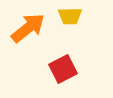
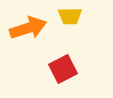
orange arrow: rotated 21 degrees clockwise
